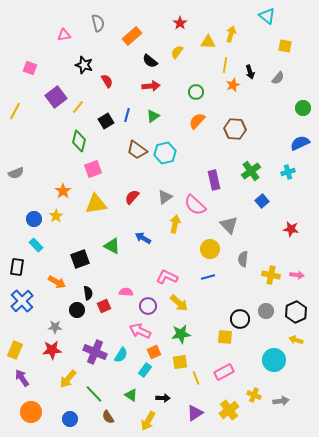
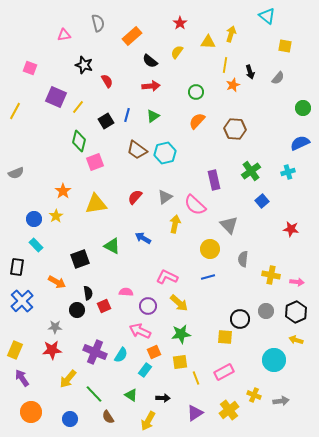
purple square at (56, 97): rotated 30 degrees counterclockwise
pink square at (93, 169): moved 2 px right, 7 px up
red semicircle at (132, 197): moved 3 px right
pink arrow at (297, 275): moved 7 px down
